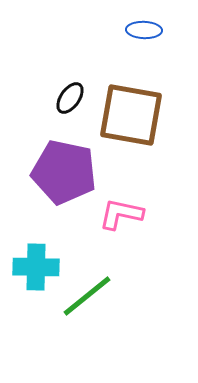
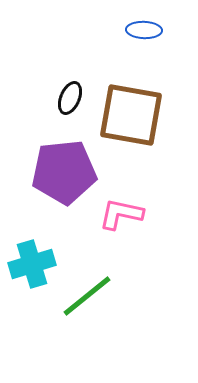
black ellipse: rotated 12 degrees counterclockwise
purple pentagon: rotated 18 degrees counterclockwise
cyan cross: moved 4 px left, 3 px up; rotated 18 degrees counterclockwise
